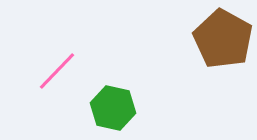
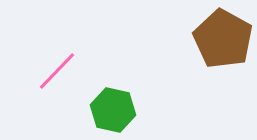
green hexagon: moved 2 px down
